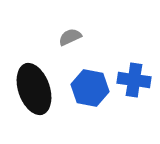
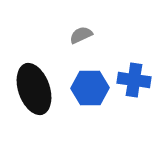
gray semicircle: moved 11 px right, 2 px up
blue hexagon: rotated 12 degrees counterclockwise
